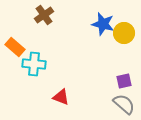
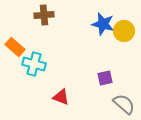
brown cross: rotated 30 degrees clockwise
yellow circle: moved 2 px up
cyan cross: rotated 10 degrees clockwise
purple square: moved 19 px left, 3 px up
